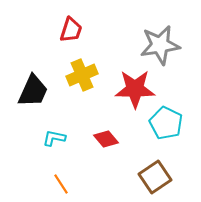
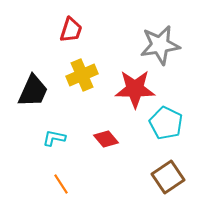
brown square: moved 13 px right
